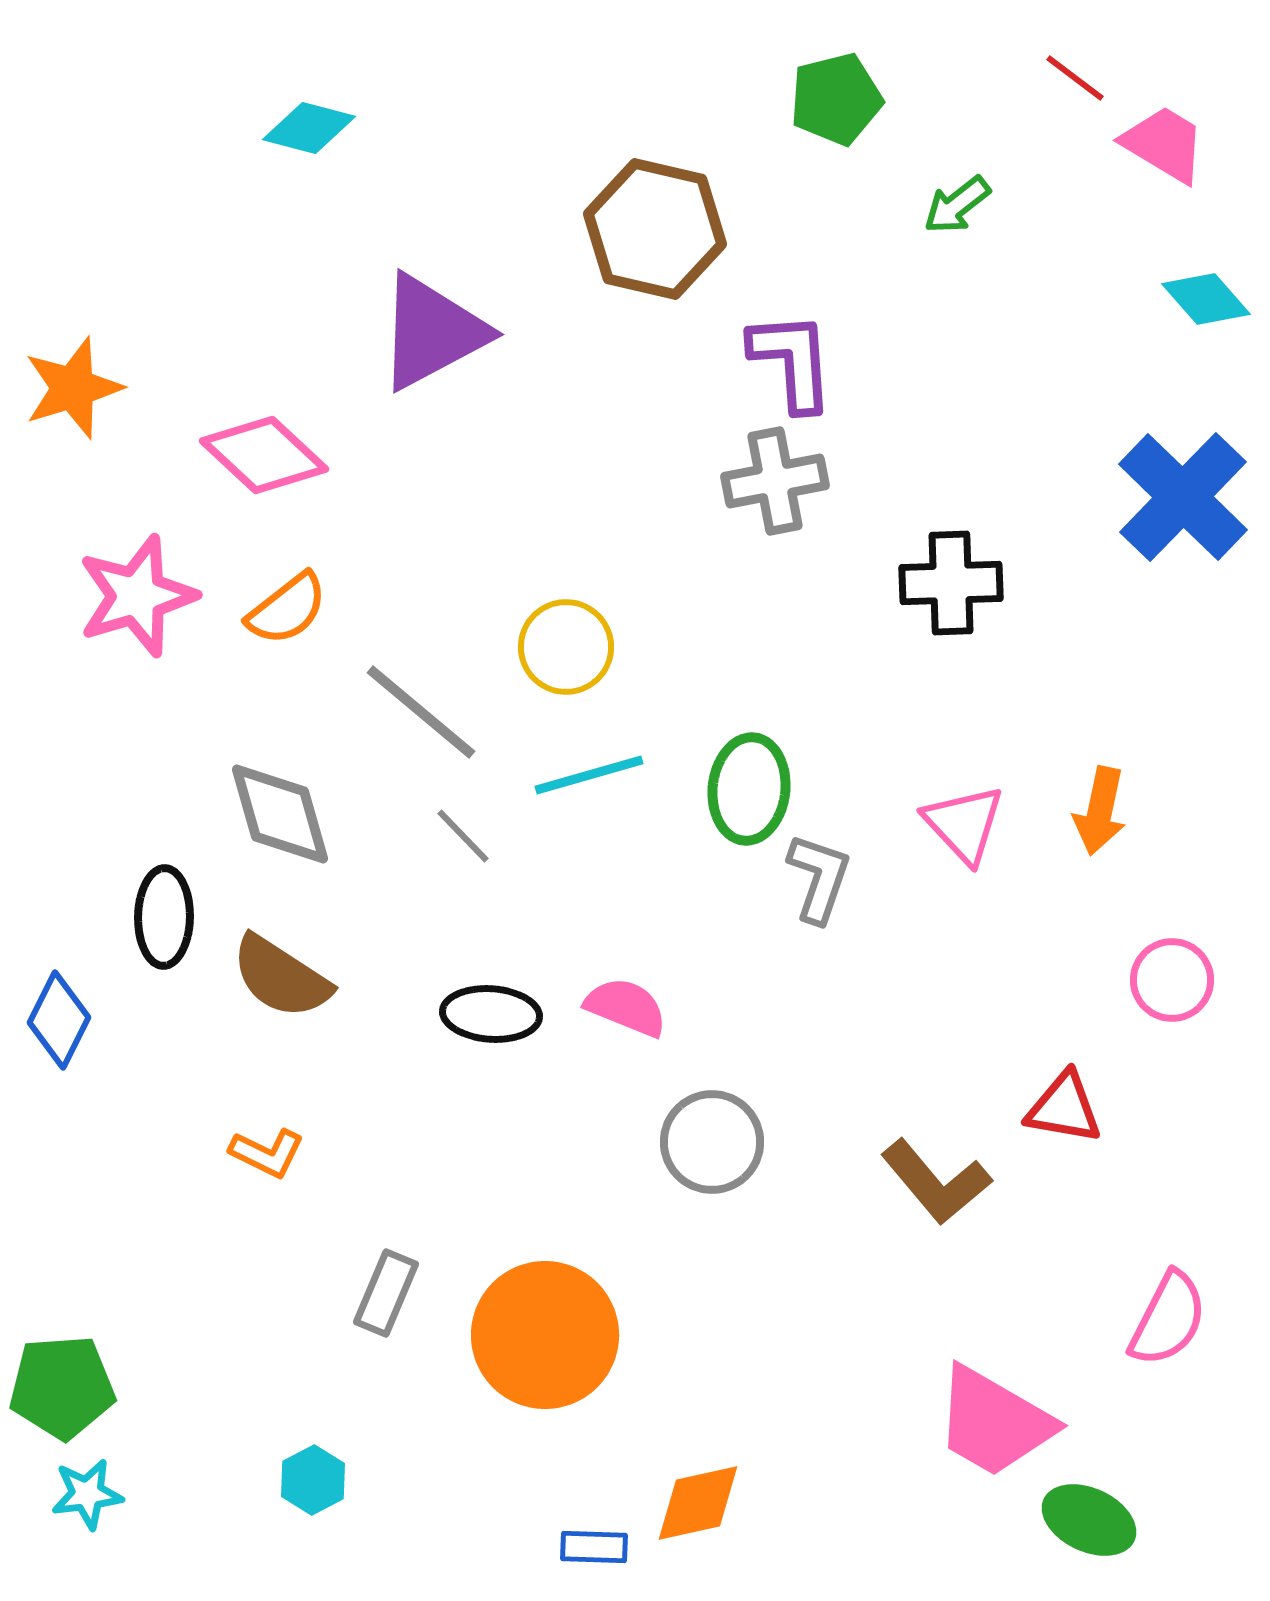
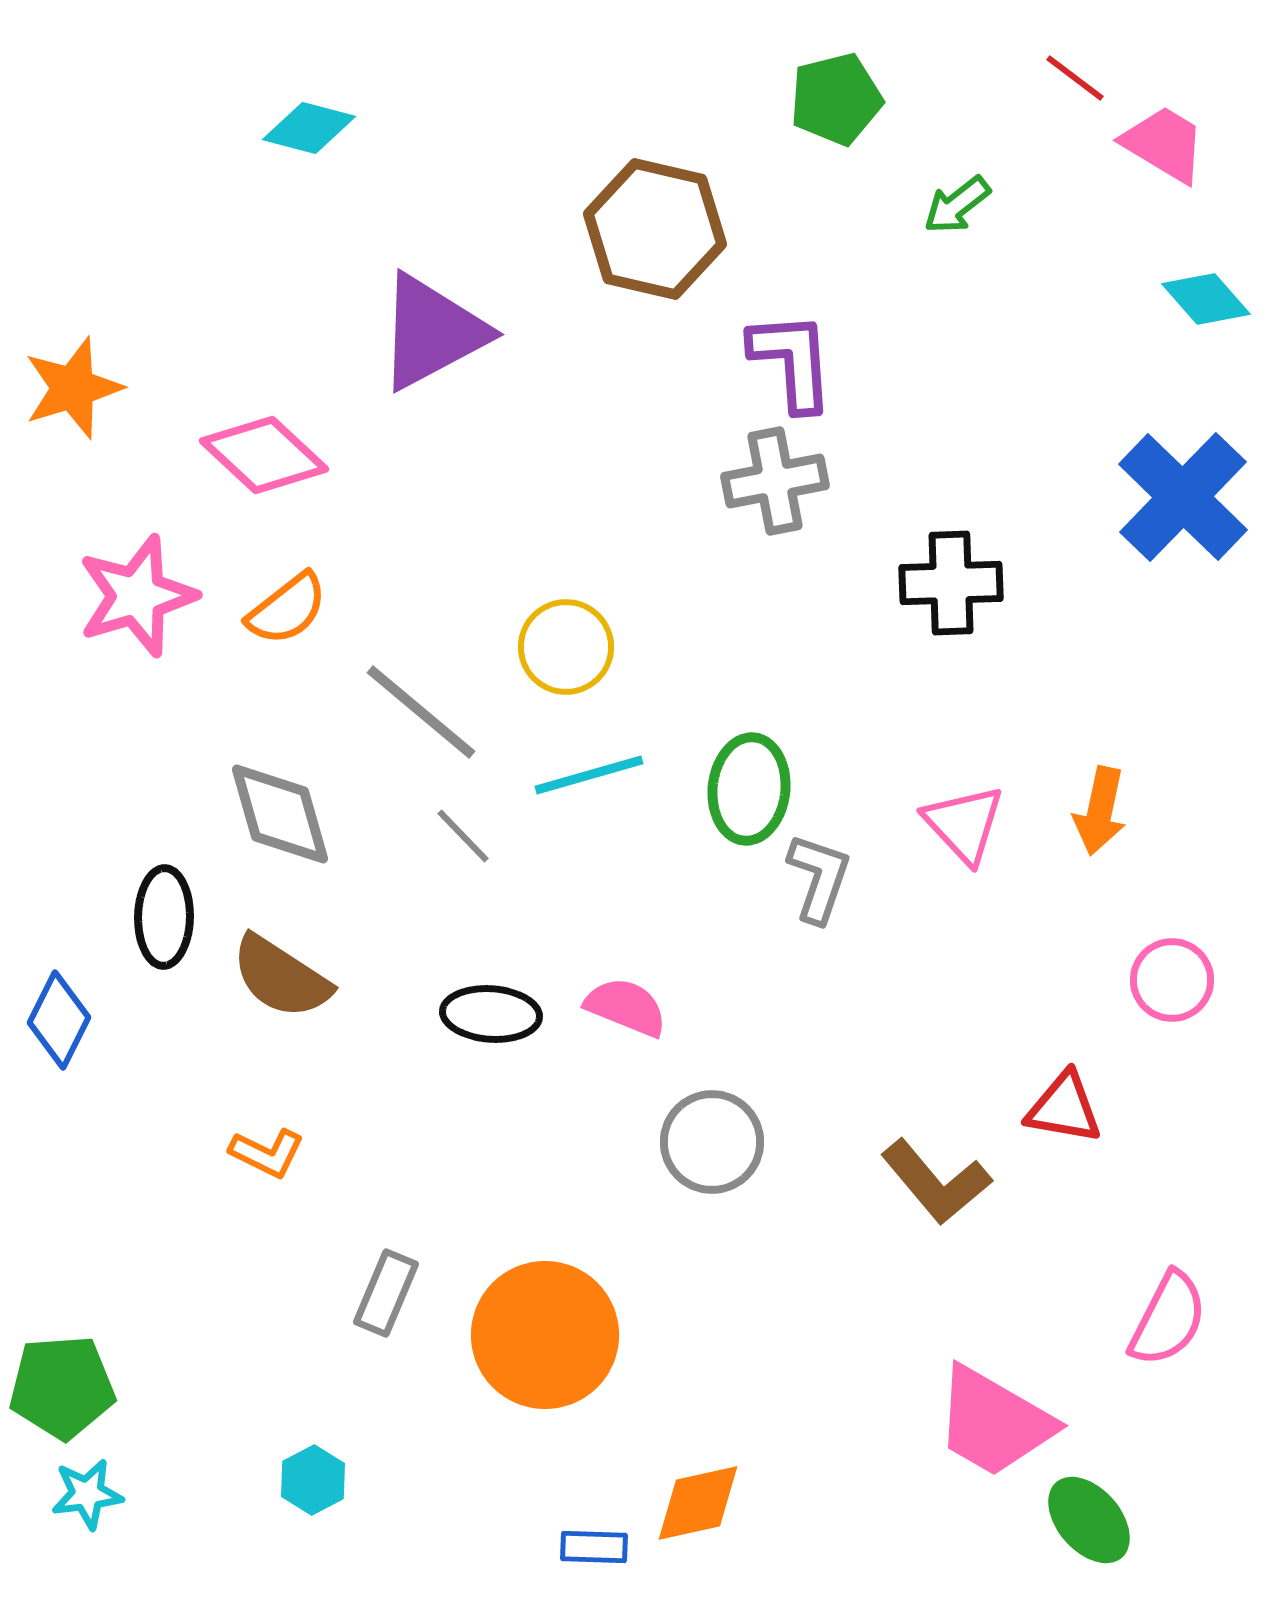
green ellipse at (1089, 1520): rotated 24 degrees clockwise
